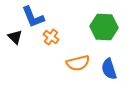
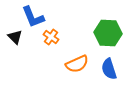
green hexagon: moved 4 px right, 6 px down
orange semicircle: moved 1 px left, 1 px down; rotated 10 degrees counterclockwise
